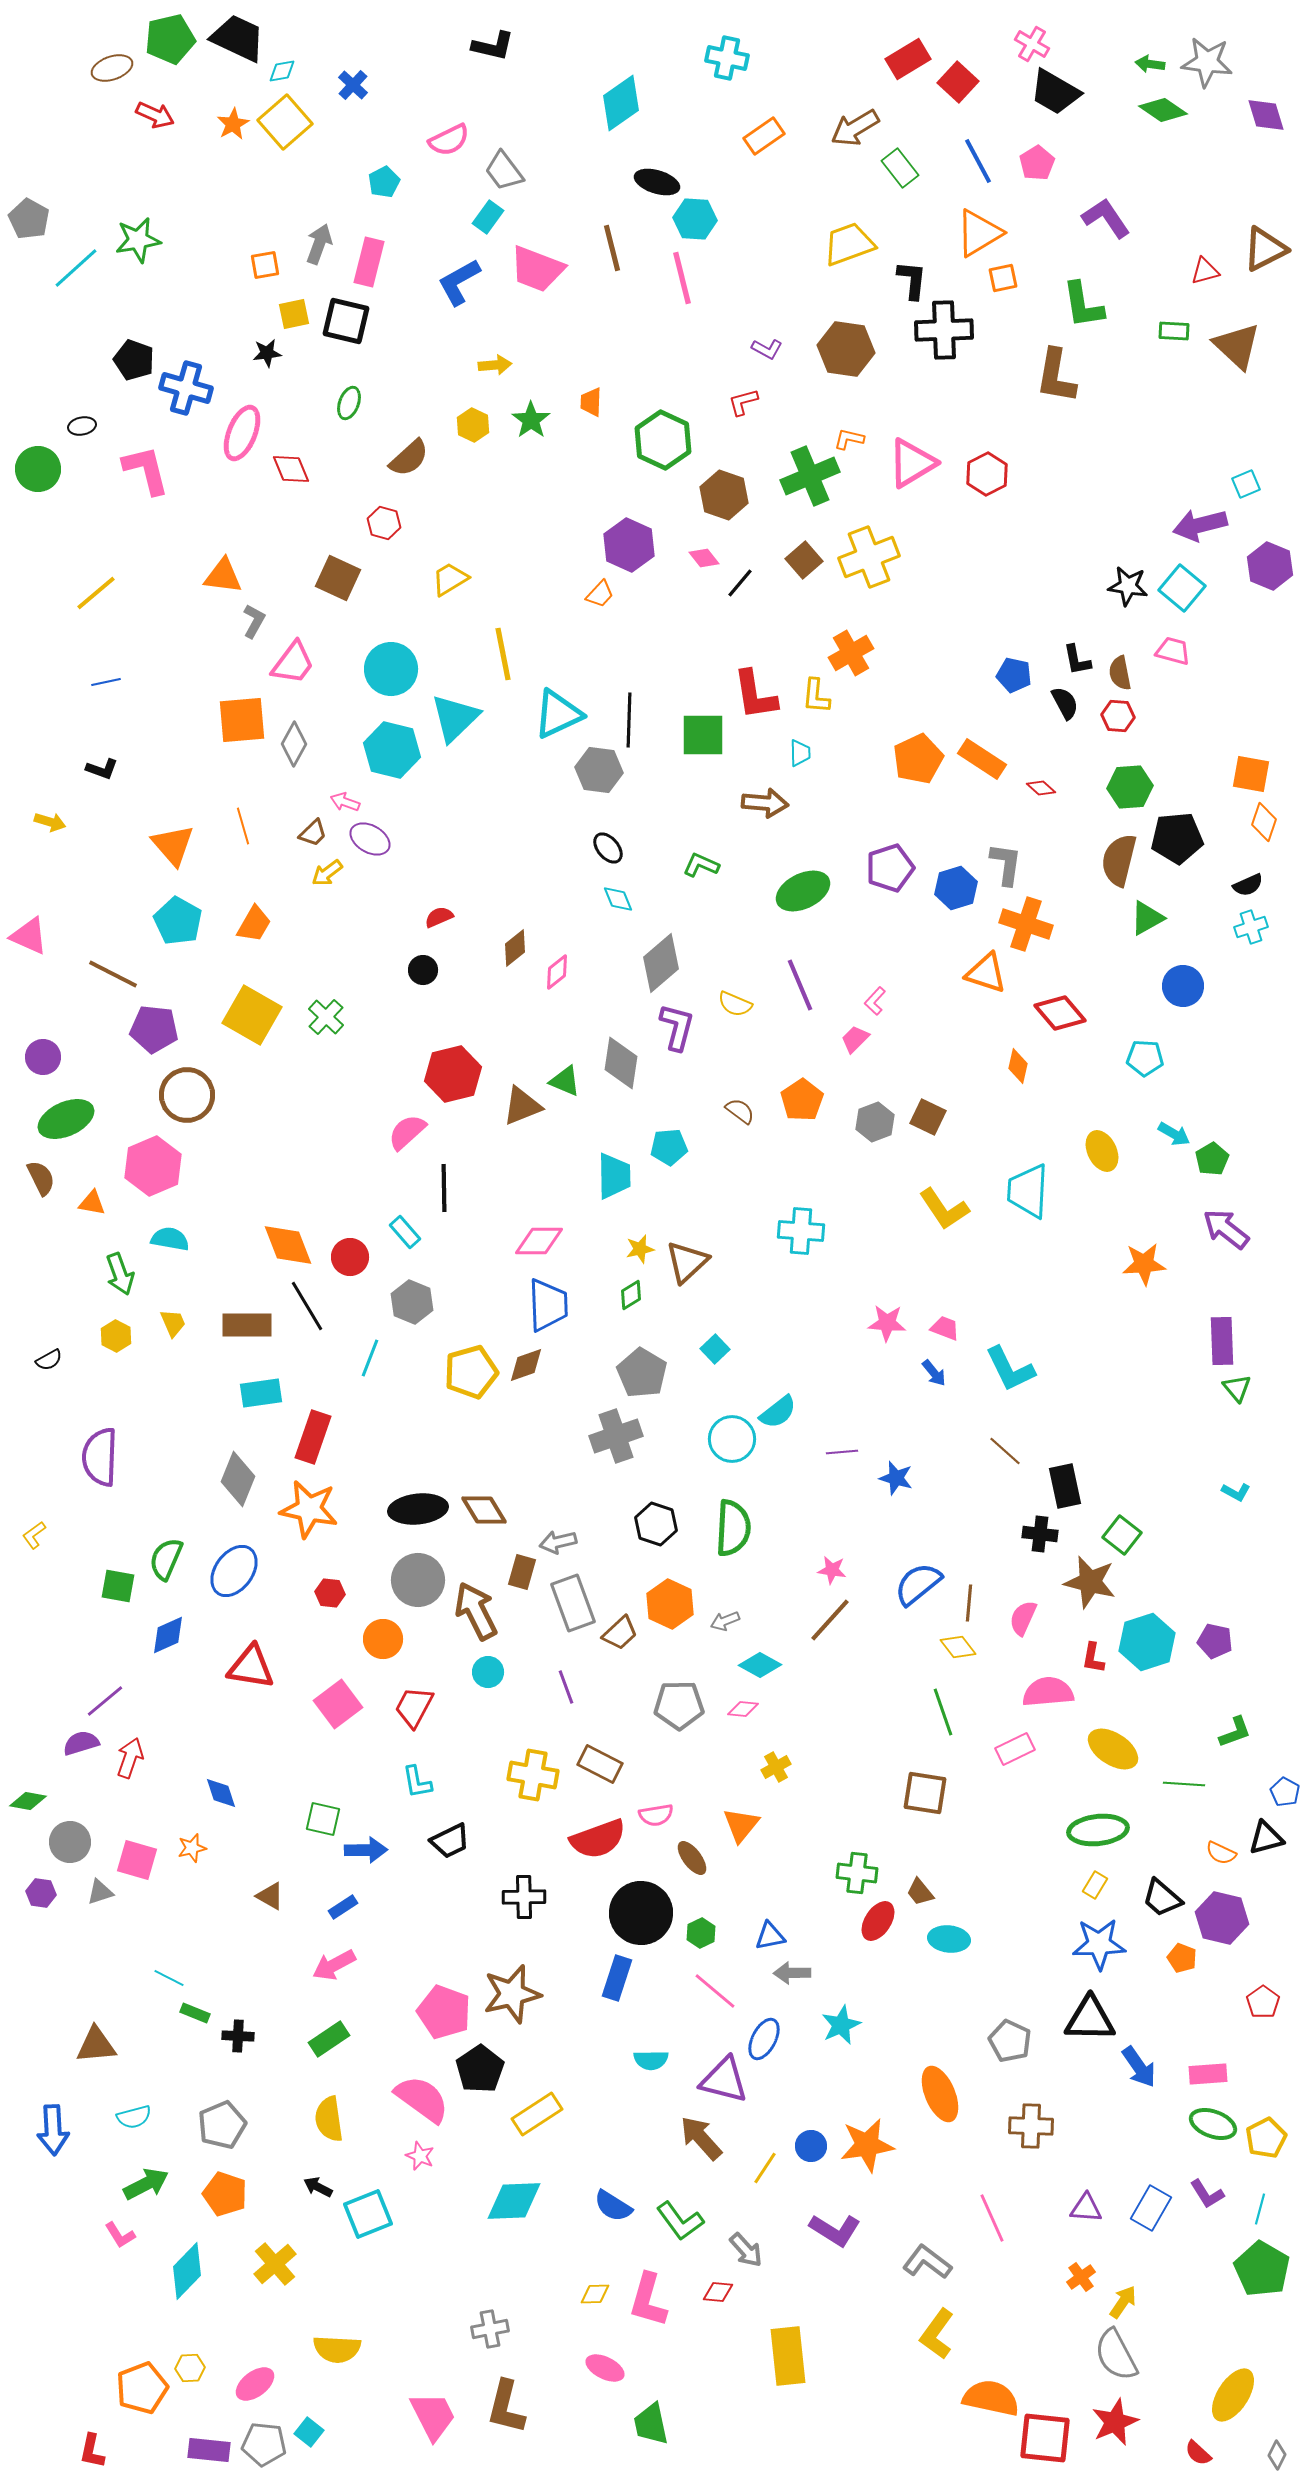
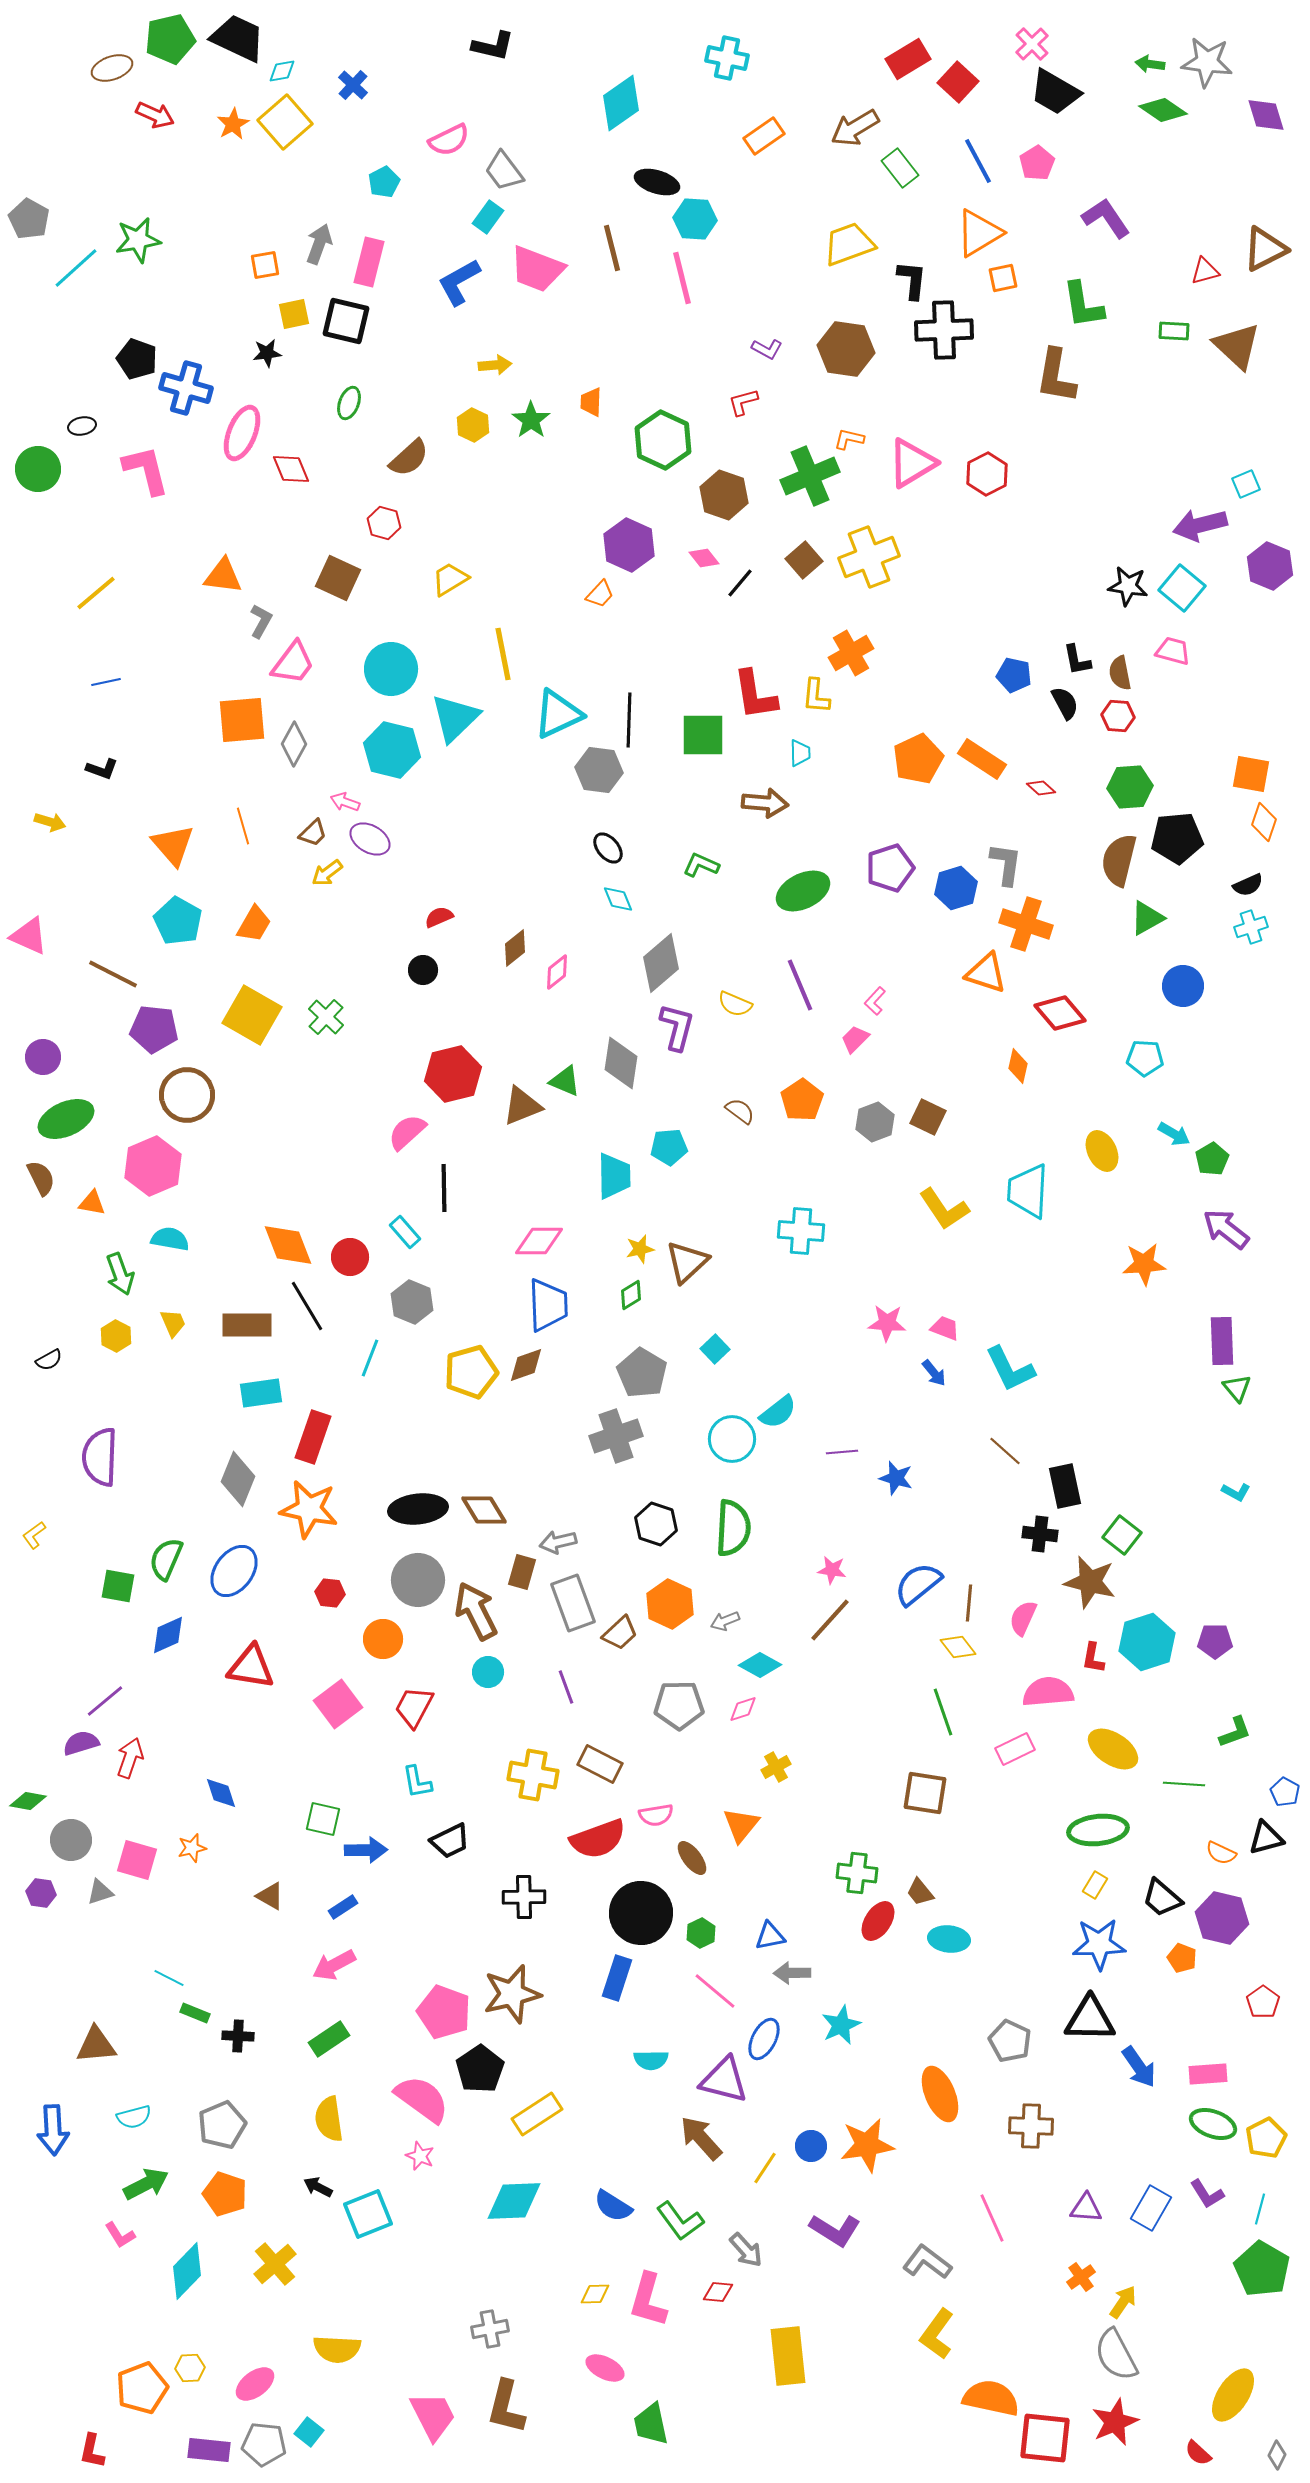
pink cross at (1032, 44): rotated 16 degrees clockwise
black pentagon at (134, 360): moved 3 px right, 1 px up
gray L-shape at (254, 621): moved 7 px right
purple pentagon at (1215, 1641): rotated 12 degrees counterclockwise
pink diamond at (743, 1709): rotated 24 degrees counterclockwise
gray circle at (70, 1842): moved 1 px right, 2 px up
